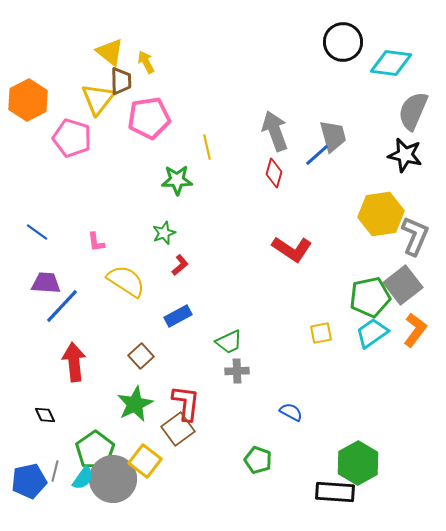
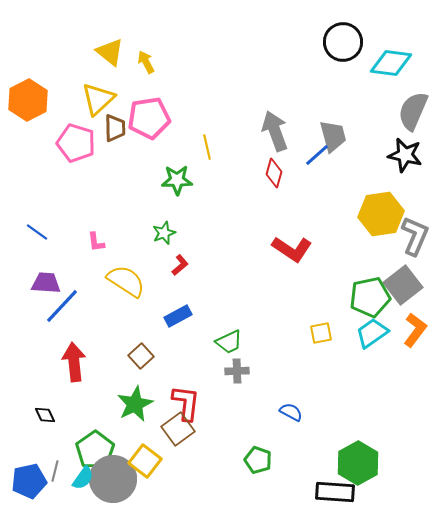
brown trapezoid at (121, 81): moved 6 px left, 47 px down
yellow triangle at (98, 99): rotated 9 degrees clockwise
pink pentagon at (72, 138): moved 4 px right, 5 px down
